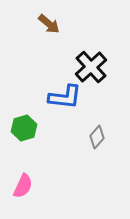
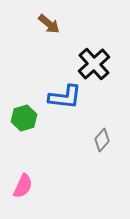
black cross: moved 3 px right, 3 px up
green hexagon: moved 10 px up
gray diamond: moved 5 px right, 3 px down
